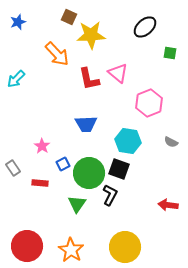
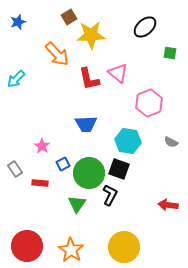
brown square: rotated 35 degrees clockwise
gray rectangle: moved 2 px right, 1 px down
yellow circle: moved 1 px left
